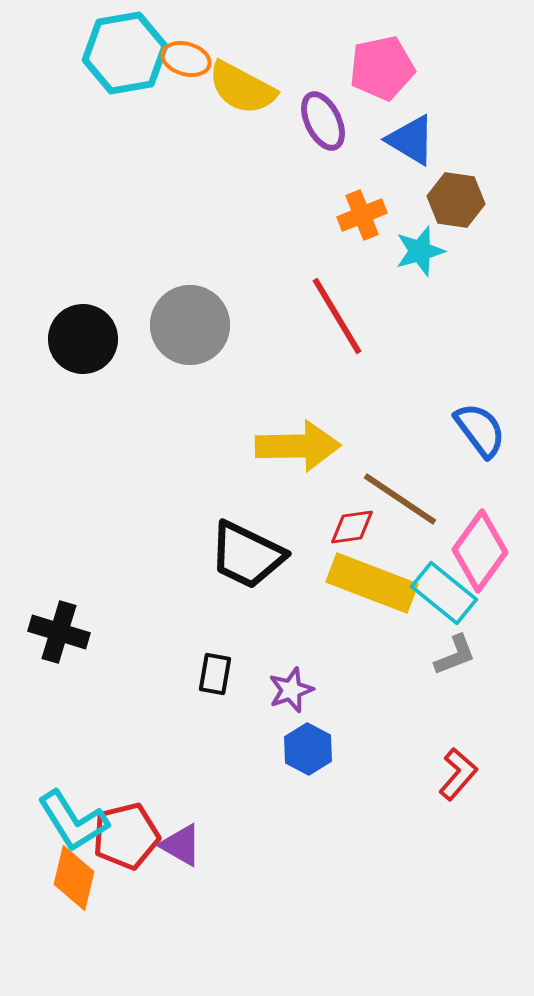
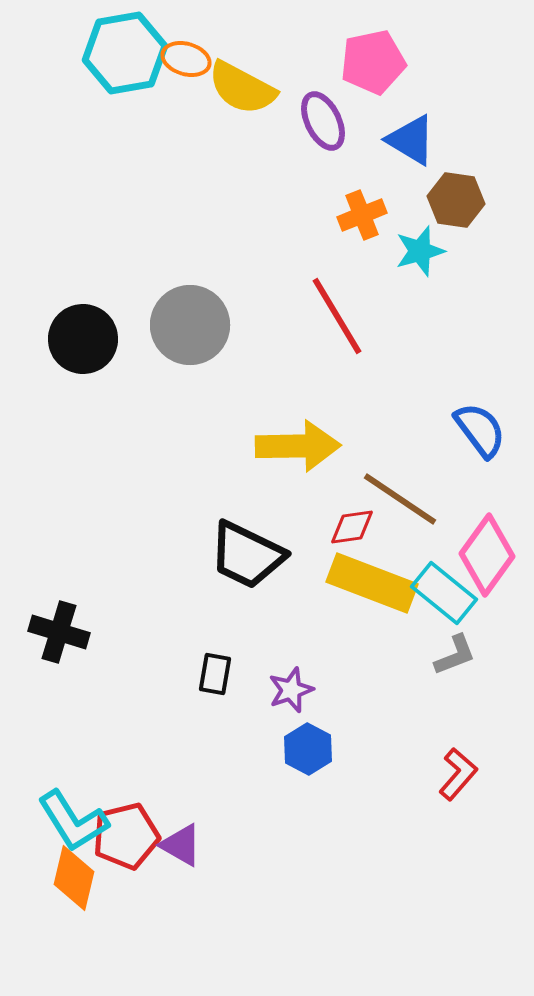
pink pentagon: moved 9 px left, 6 px up
pink diamond: moved 7 px right, 4 px down
